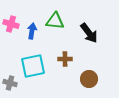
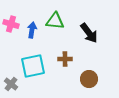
blue arrow: moved 1 px up
gray cross: moved 1 px right, 1 px down; rotated 24 degrees clockwise
